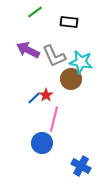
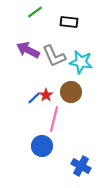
brown circle: moved 13 px down
blue circle: moved 3 px down
